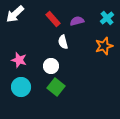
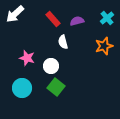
pink star: moved 8 px right, 2 px up
cyan circle: moved 1 px right, 1 px down
